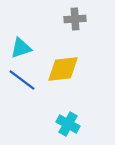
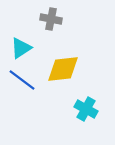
gray cross: moved 24 px left; rotated 15 degrees clockwise
cyan triangle: rotated 15 degrees counterclockwise
cyan cross: moved 18 px right, 15 px up
